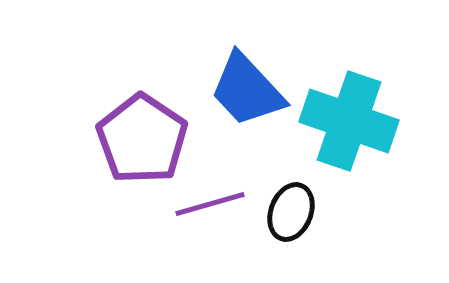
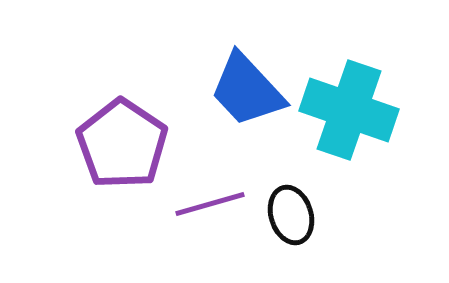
cyan cross: moved 11 px up
purple pentagon: moved 20 px left, 5 px down
black ellipse: moved 3 px down; rotated 38 degrees counterclockwise
